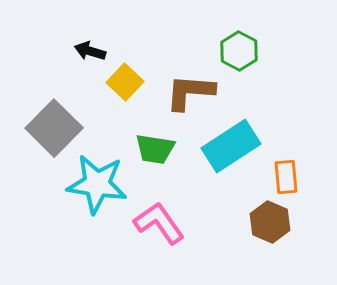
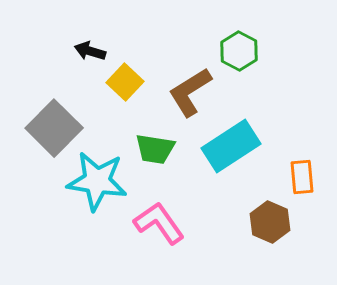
brown L-shape: rotated 36 degrees counterclockwise
orange rectangle: moved 16 px right
cyan star: moved 3 px up
